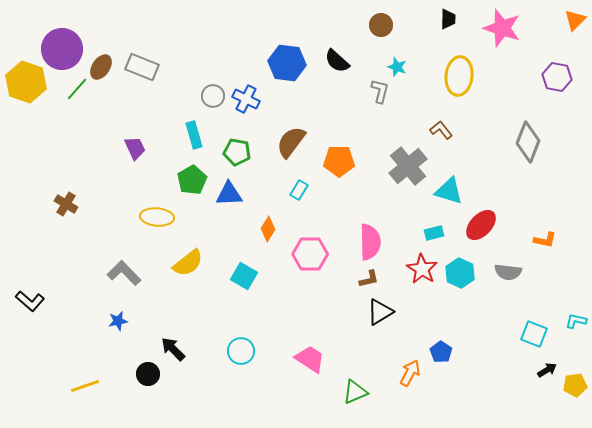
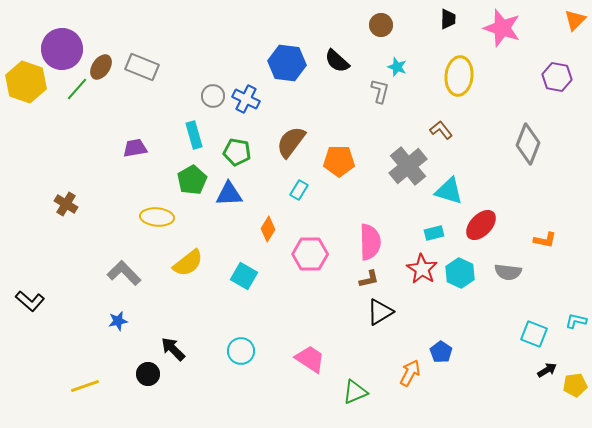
gray diamond at (528, 142): moved 2 px down
purple trapezoid at (135, 148): rotated 75 degrees counterclockwise
